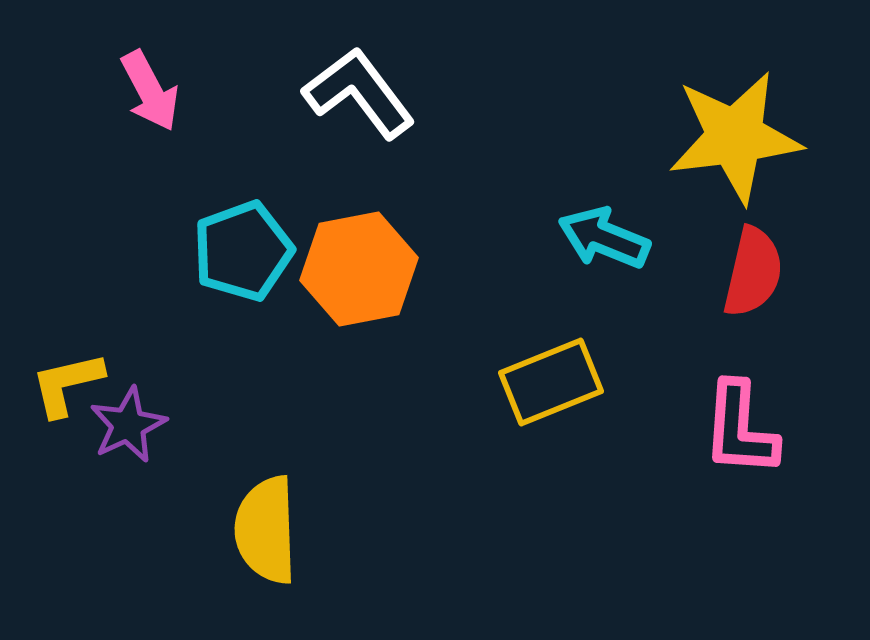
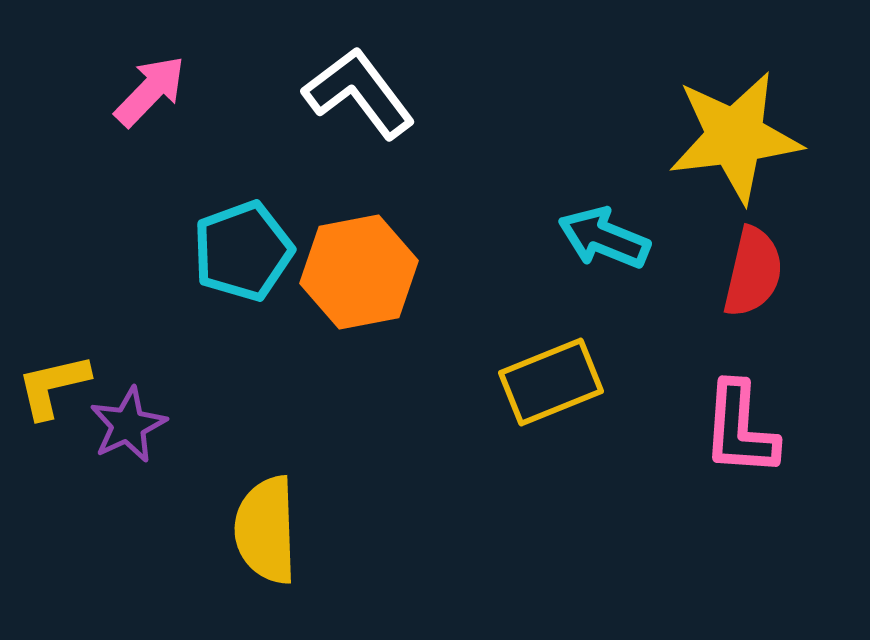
pink arrow: rotated 108 degrees counterclockwise
orange hexagon: moved 3 px down
yellow L-shape: moved 14 px left, 2 px down
